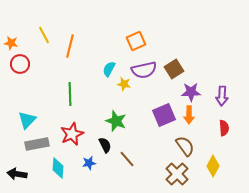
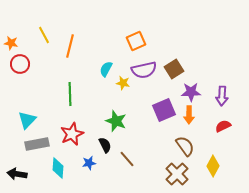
cyan semicircle: moved 3 px left
yellow star: moved 1 px left, 1 px up
purple square: moved 5 px up
red semicircle: moved 1 px left, 2 px up; rotated 112 degrees counterclockwise
